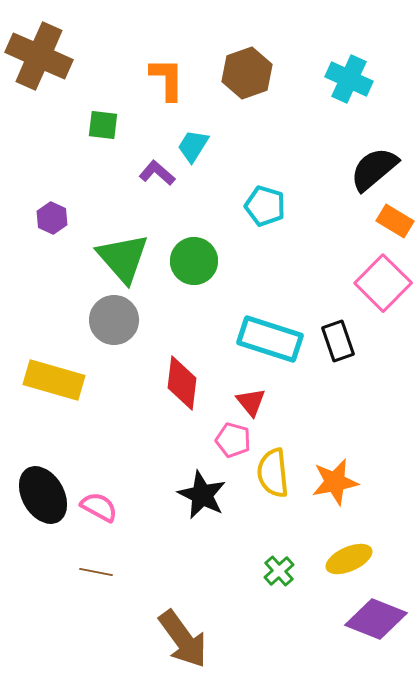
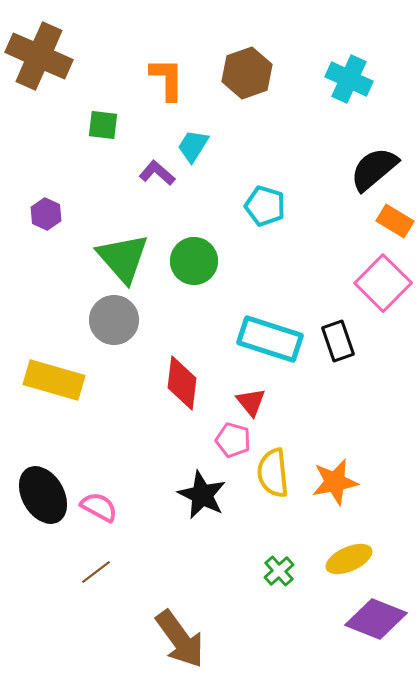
purple hexagon: moved 6 px left, 4 px up
brown line: rotated 48 degrees counterclockwise
brown arrow: moved 3 px left
